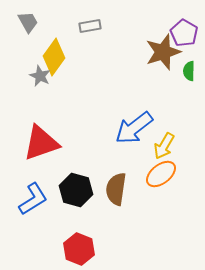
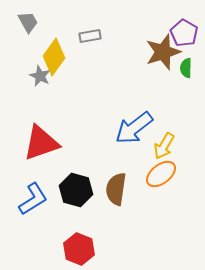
gray rectangle: moved 10 px down
green semicircle: moved 3 px left, 3 px up
